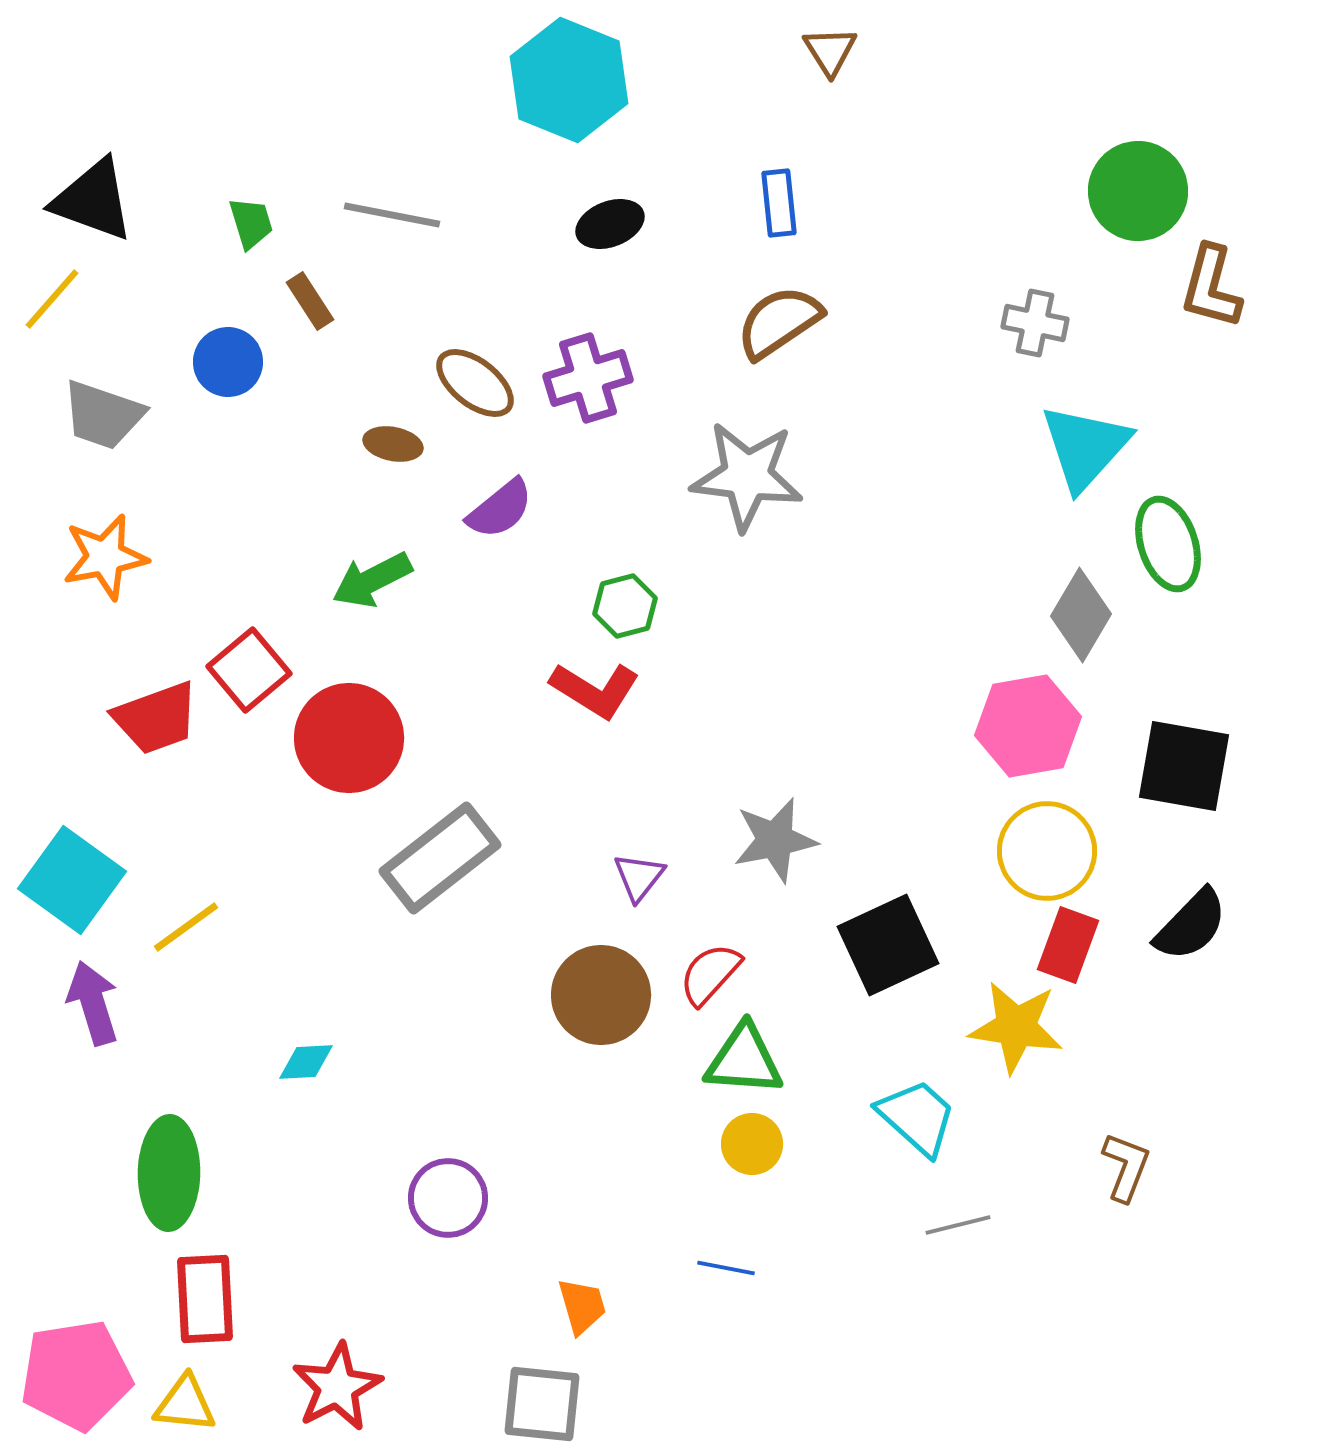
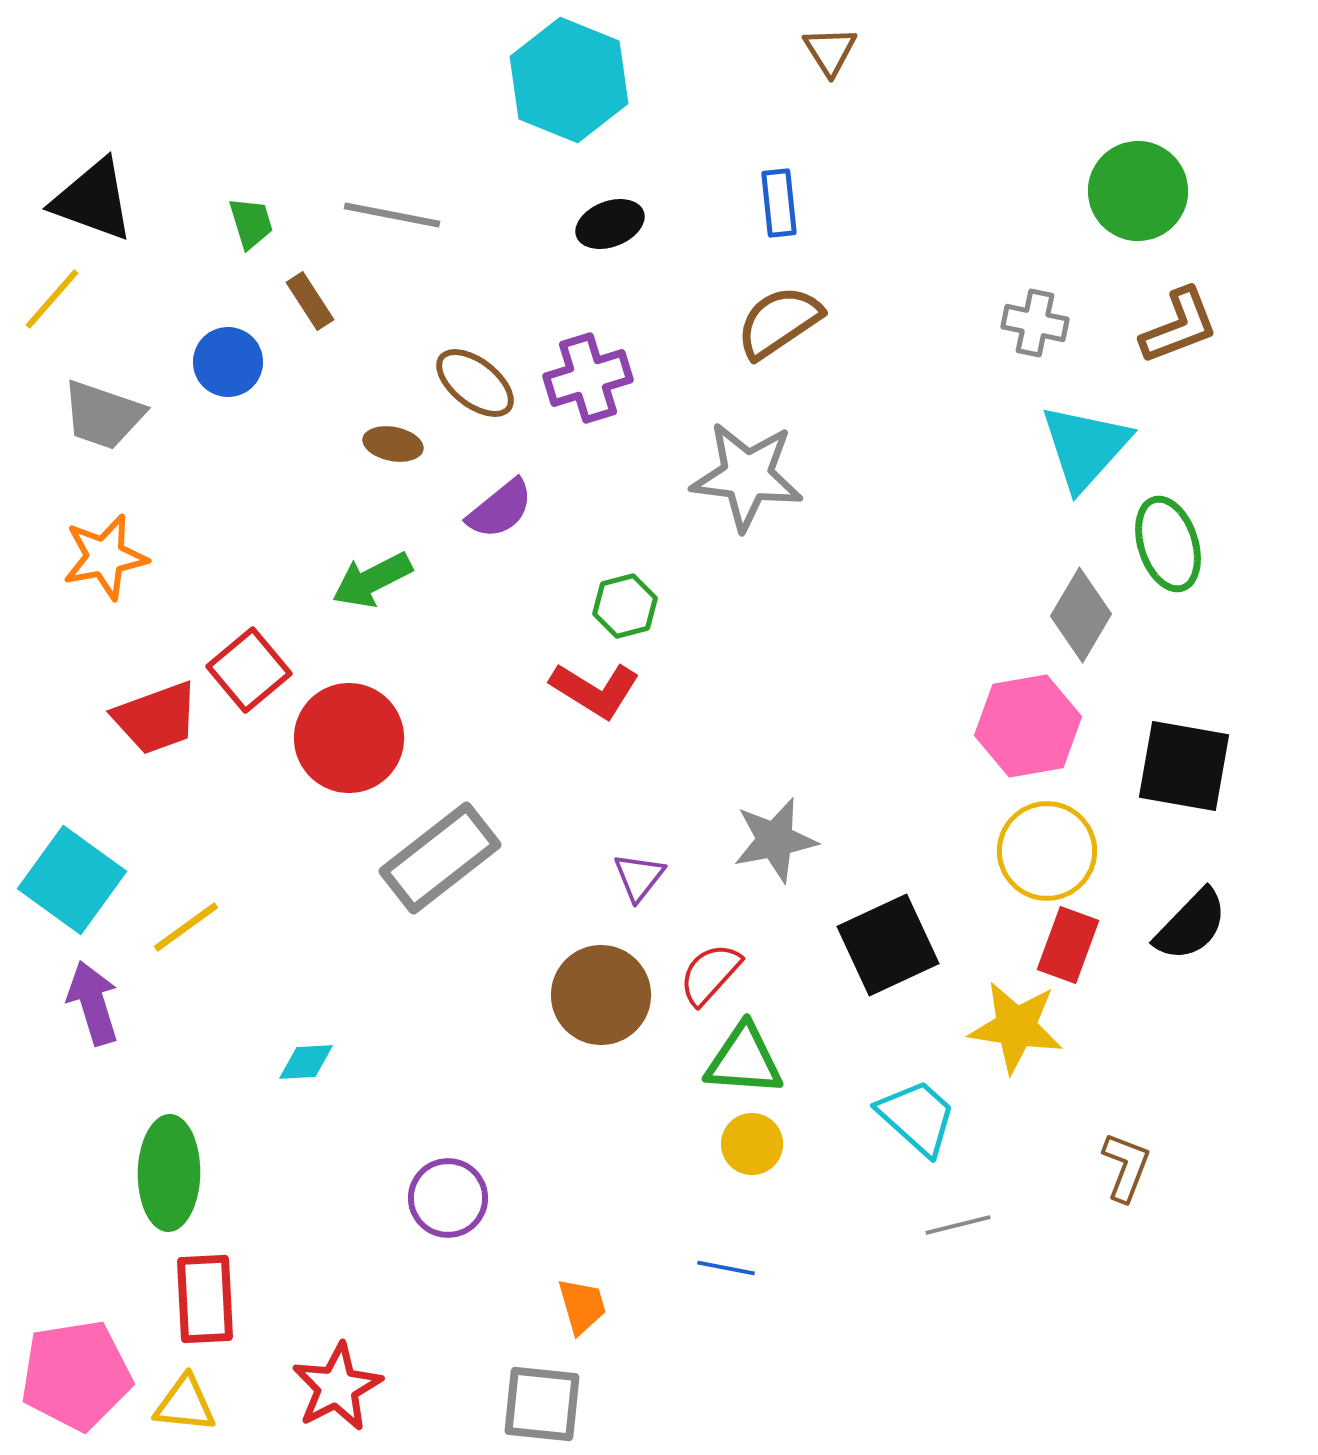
brown L-shape at (1211, 287): moved 32 px left, 39 px down; rotated 126 degrees counterclockwise
